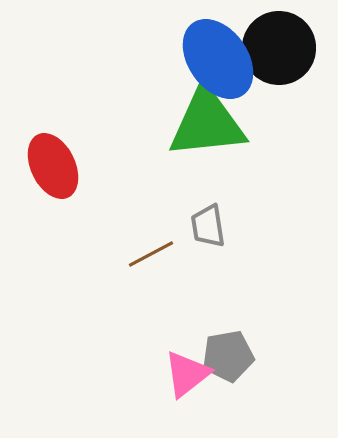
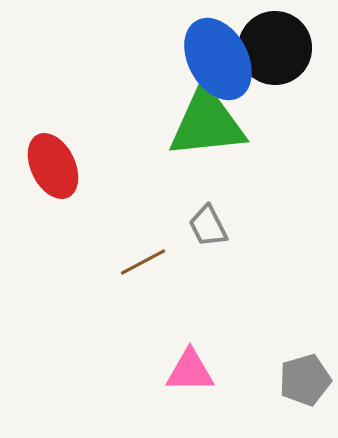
black circle: moved 4 px left
blue ellipse: rotated 6 degrees clockwise
gray trapezoid: rotated 18 degrees counterclockwise
brown line: moved 8 px left, 8 px down
gray pentagon: moved 77 px right, 24 px down; rotated 6 degrees counterclockwise
pink triangle: moved 3 px right, 3 px up; rotated 38 degrees clockwise
